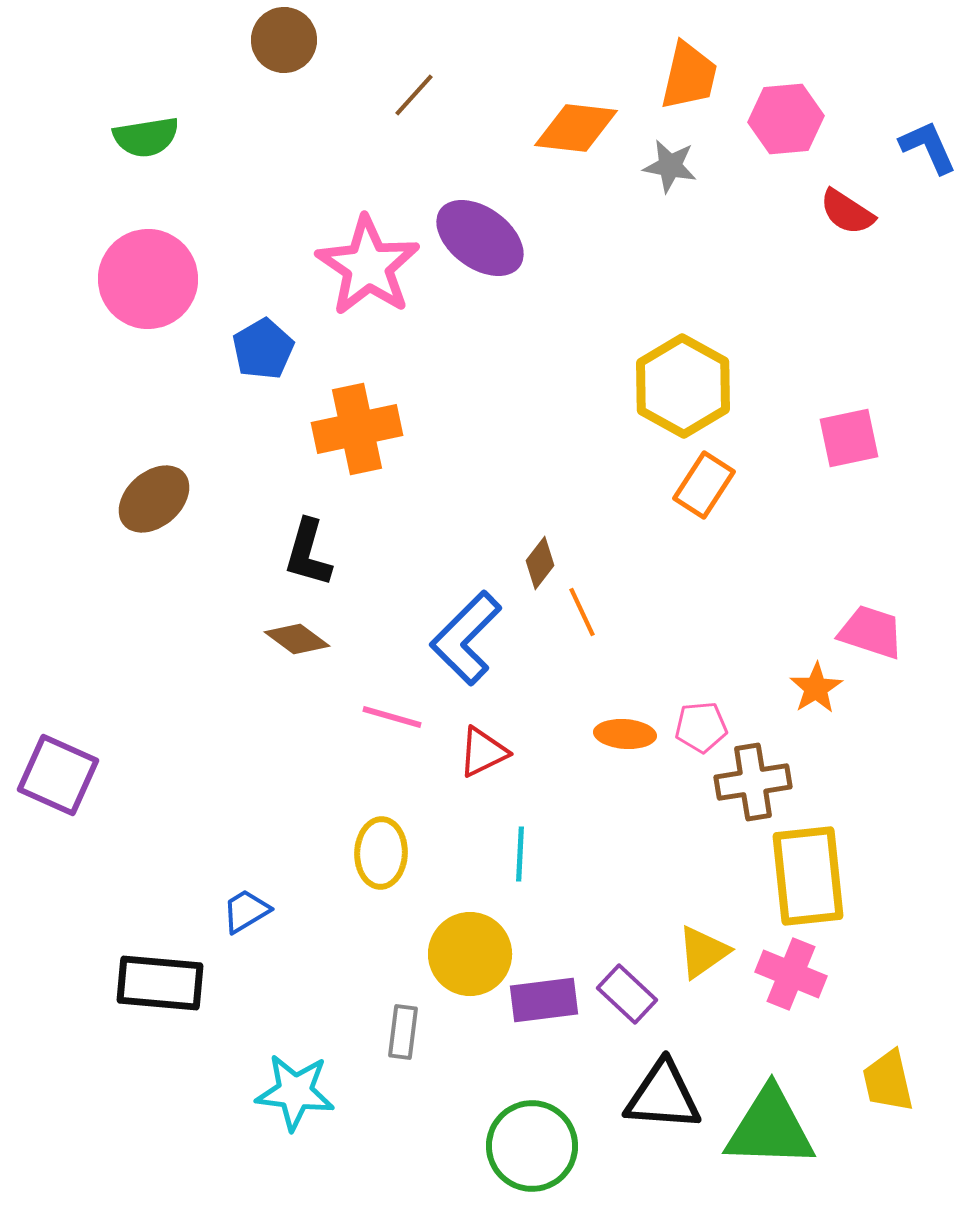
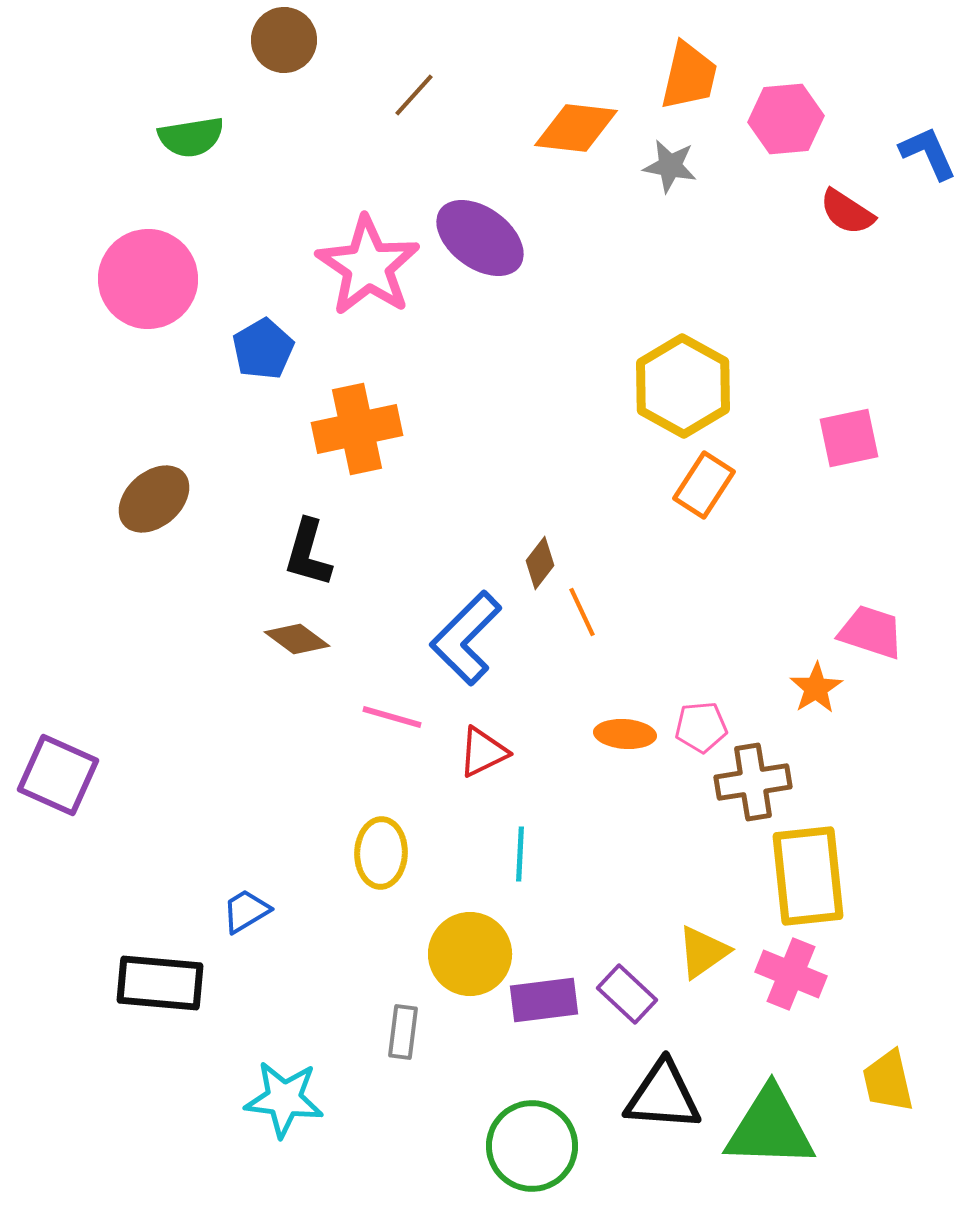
green semicircle at (146, 137): moved 45 px right
blue L-shape at (928, 147): moved 6 px down
cyan star at (295, 1092): moved 11 px left, 7 px down
